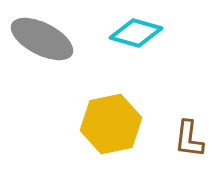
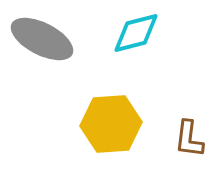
cyan diamond: rotated 30 degrees counterclockwise
yellow hexagon: rotated 8 degrees clockwise
